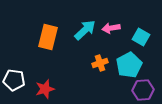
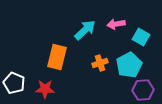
pink arrow: moved 5 px right, 4 px up
orange rectangle: moved 9 px right, 20 px down
white pentagon: moved 3 px down; rotated 15 degrees clockwise
red star: rotated 18 degrees clockwise
